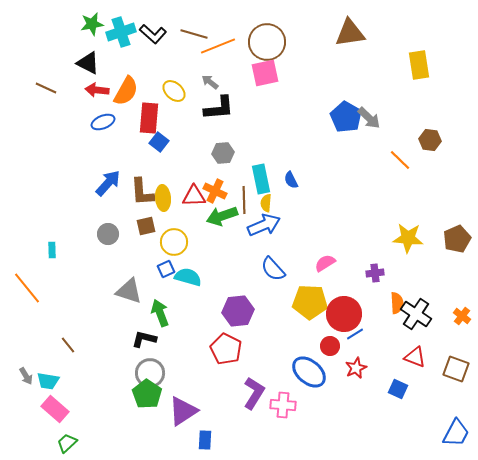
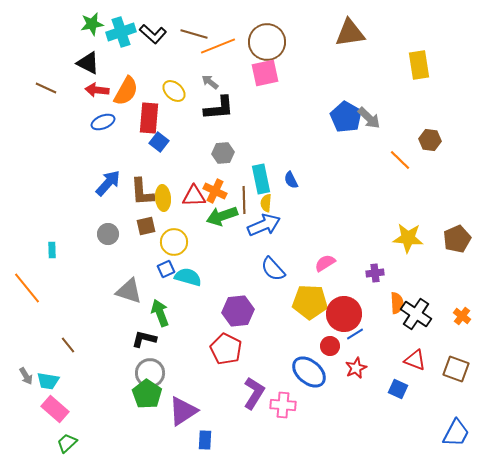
red triangle at (415, 357): moved 3 px down
